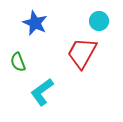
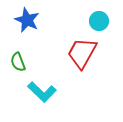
blue star: moved 8 px left, 3 px up
cyan L-shape: rotated 100 degrees counterclockwise
